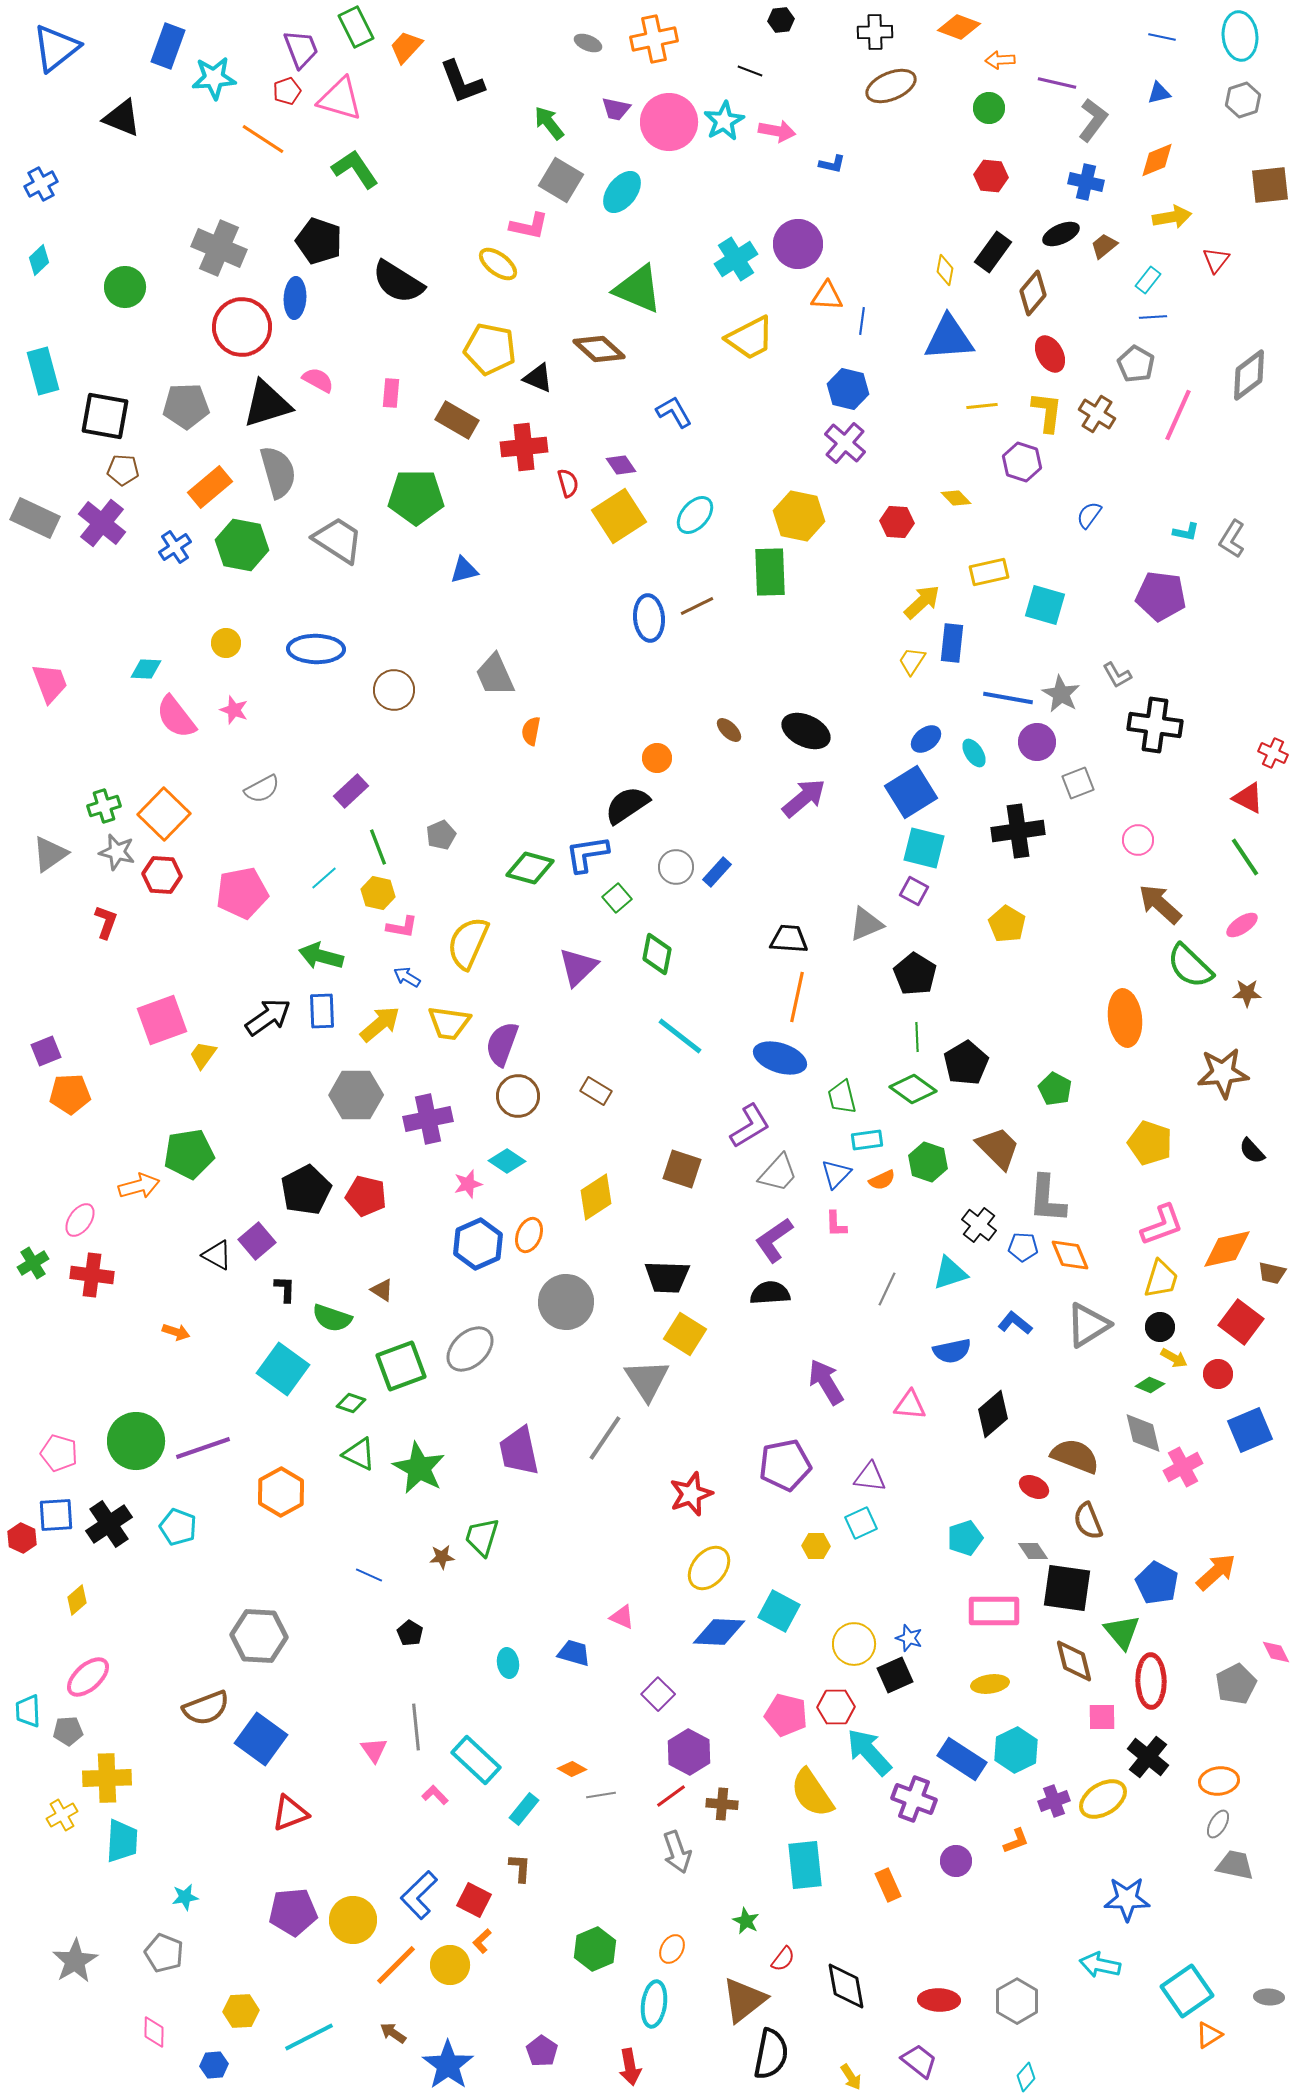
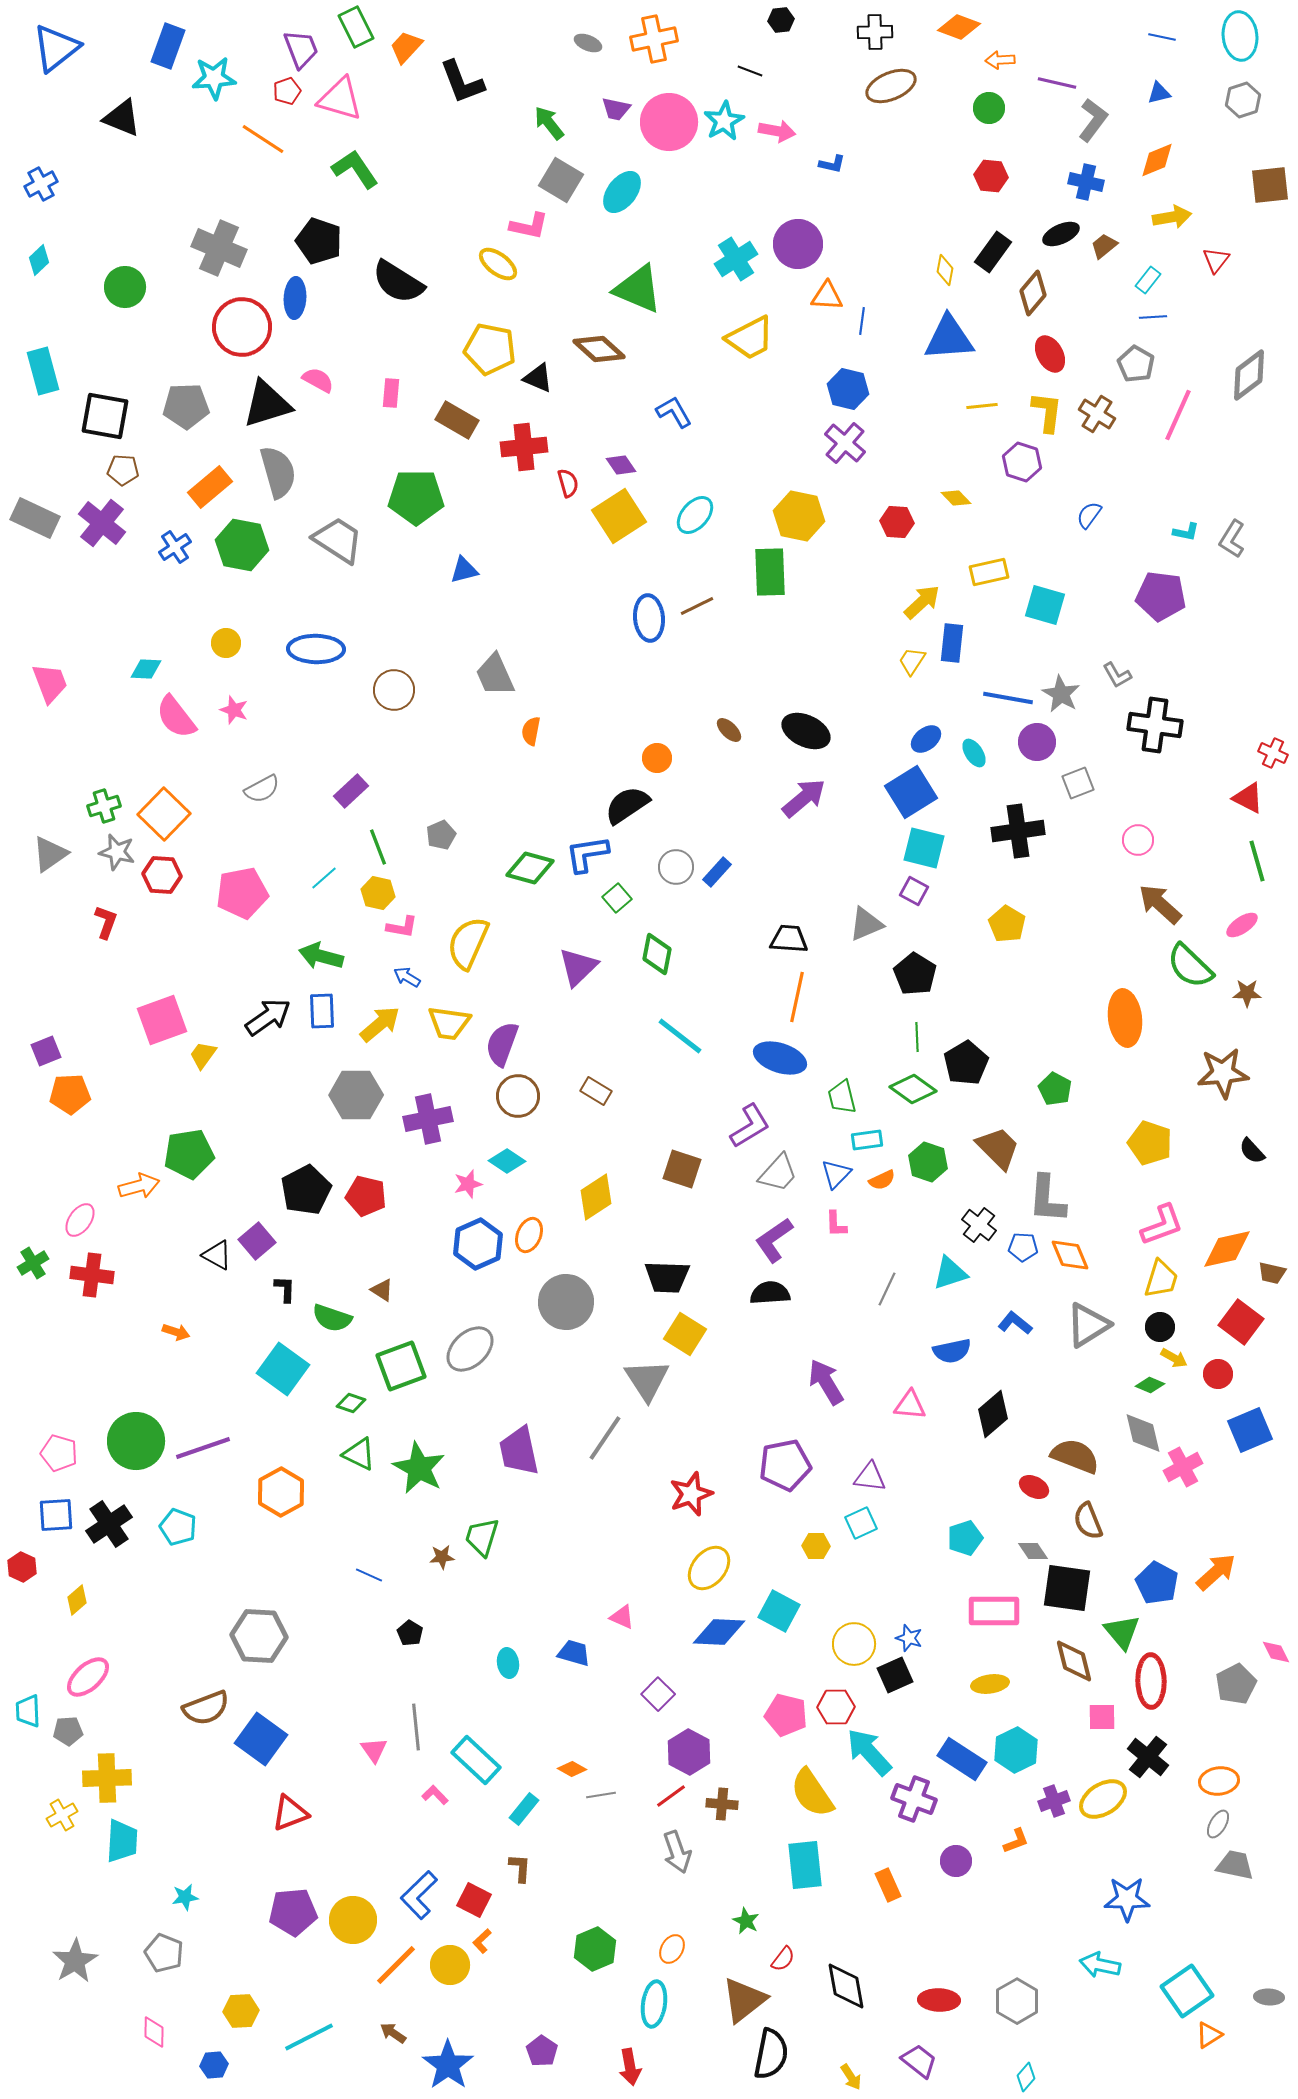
green line at (1245, 857): moved 12 px right, 4 px down; rotated 18 degrees clockwise
red hexagon at (22, 1538): moved 29 px down
